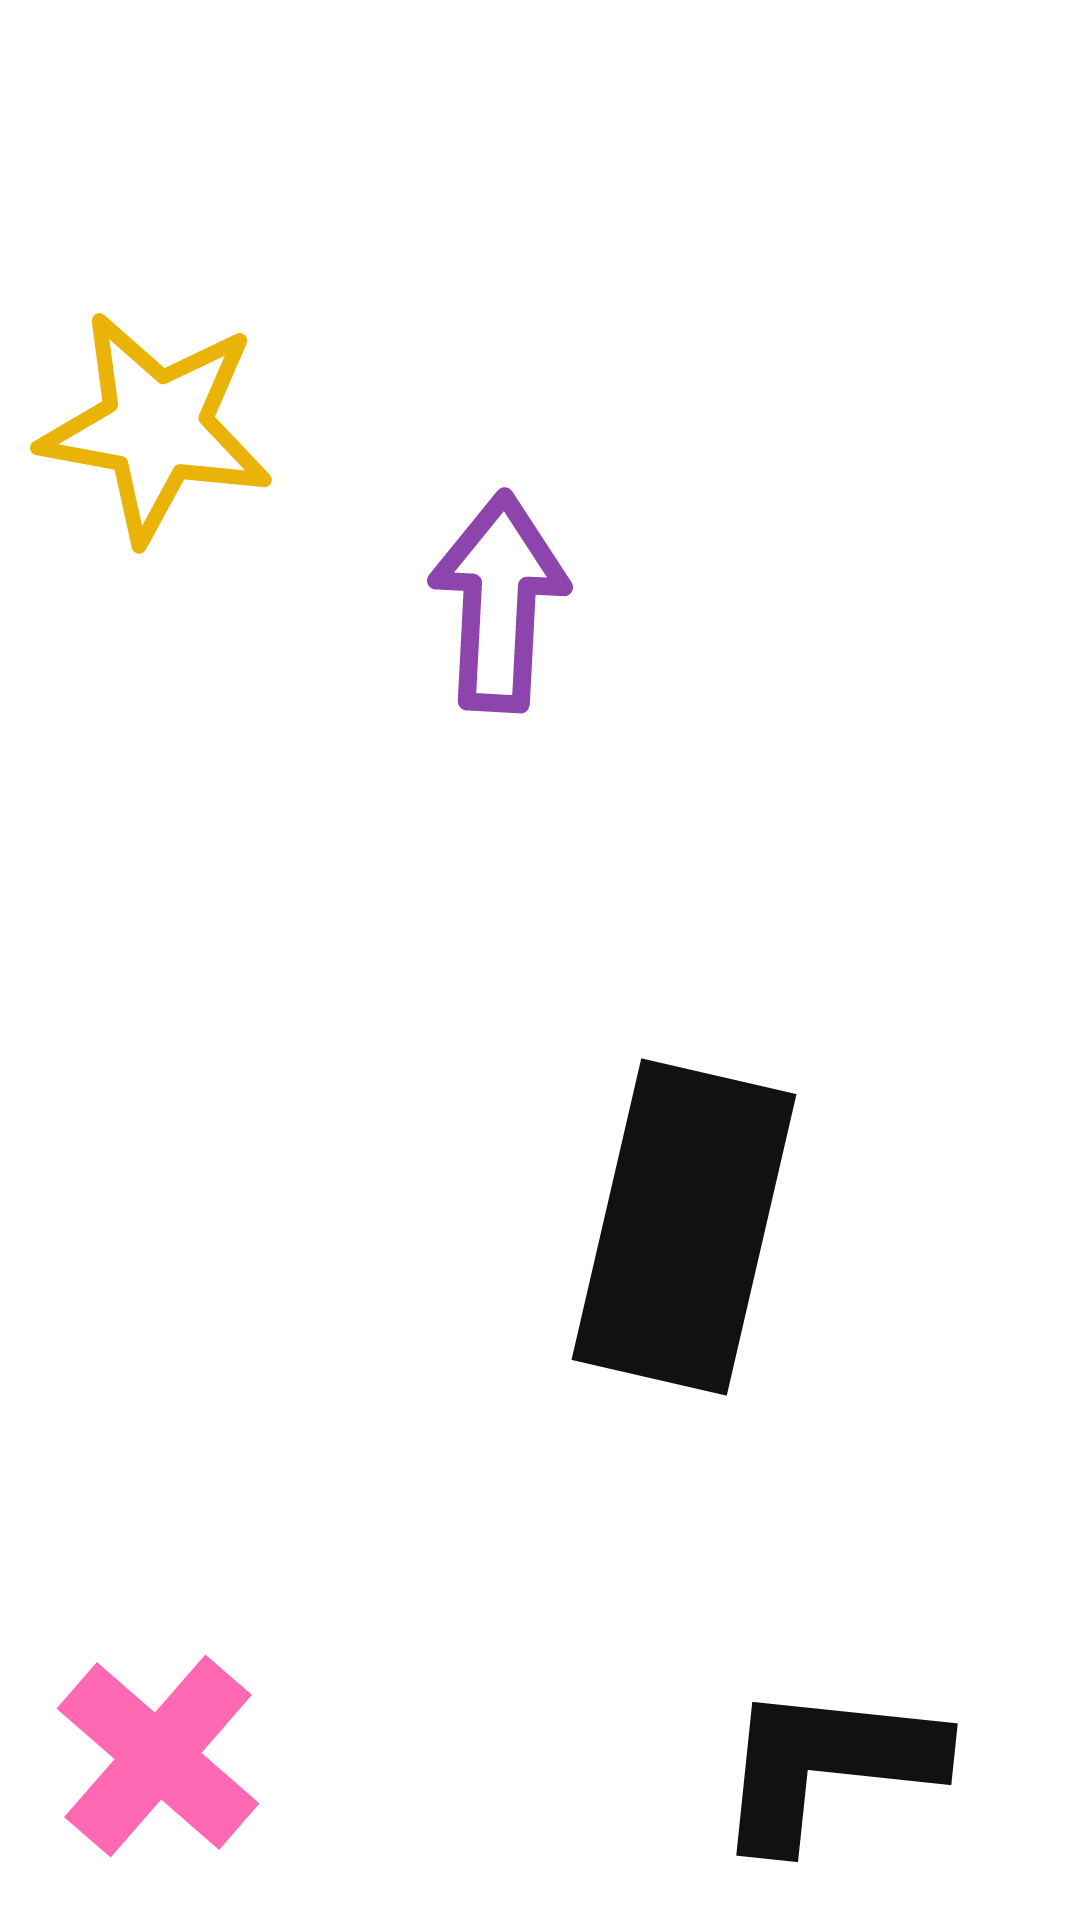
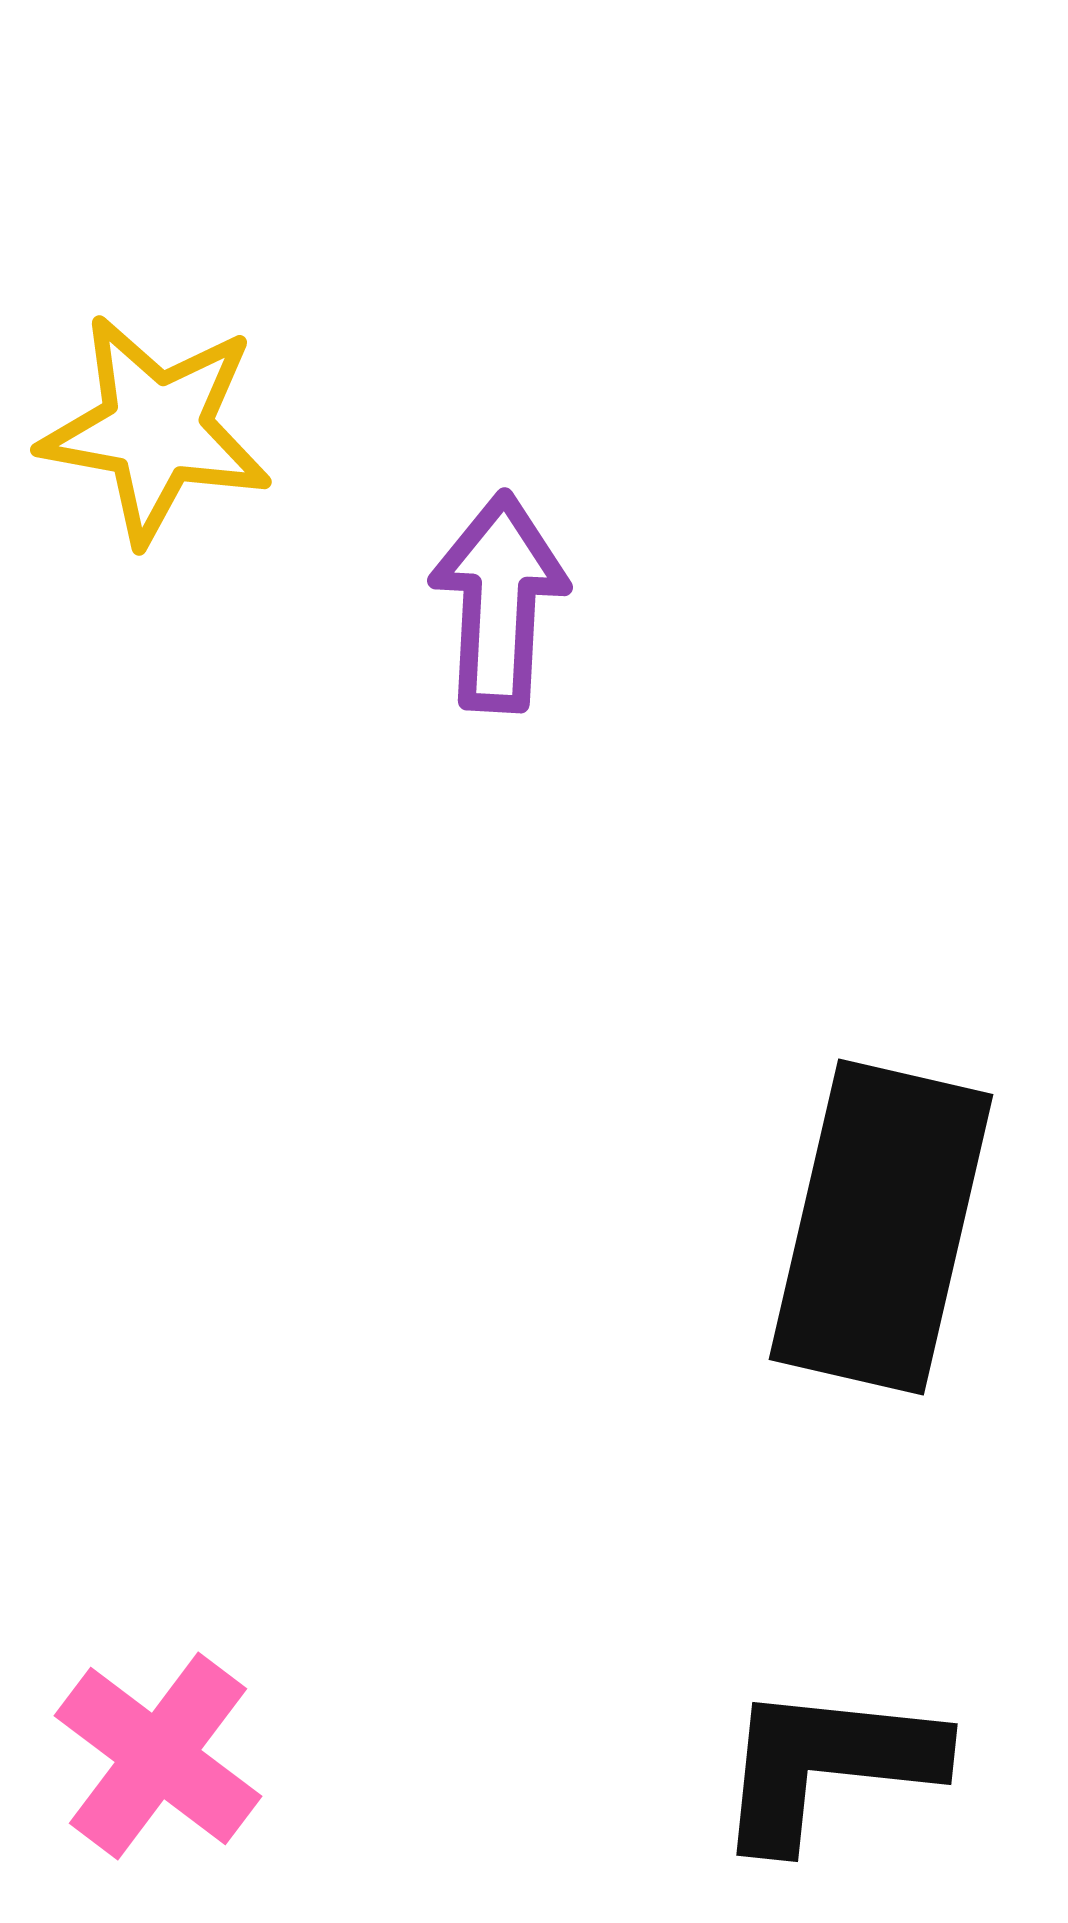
yellow star: moved 2 px down
black rectangle: moved 197 px right
pink cross: rotated 4 degrees counterclockwise
